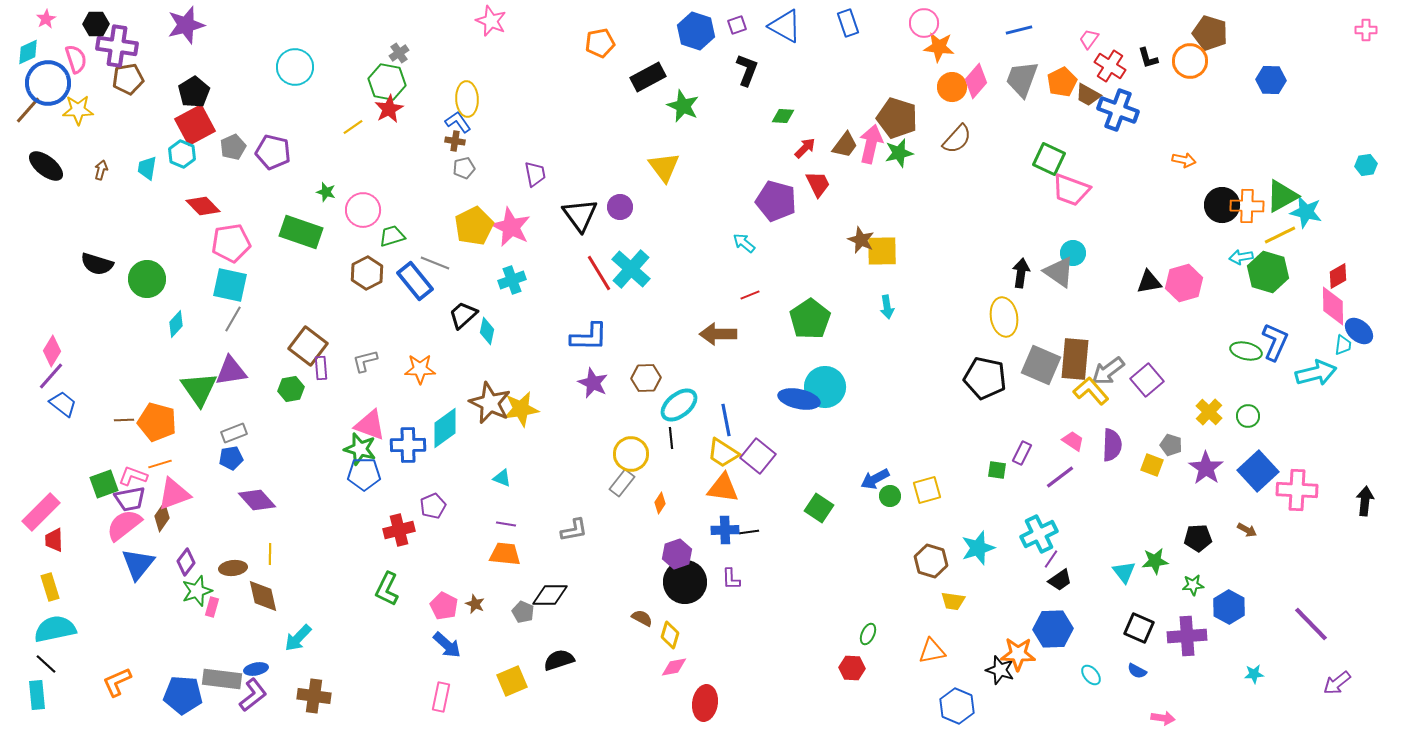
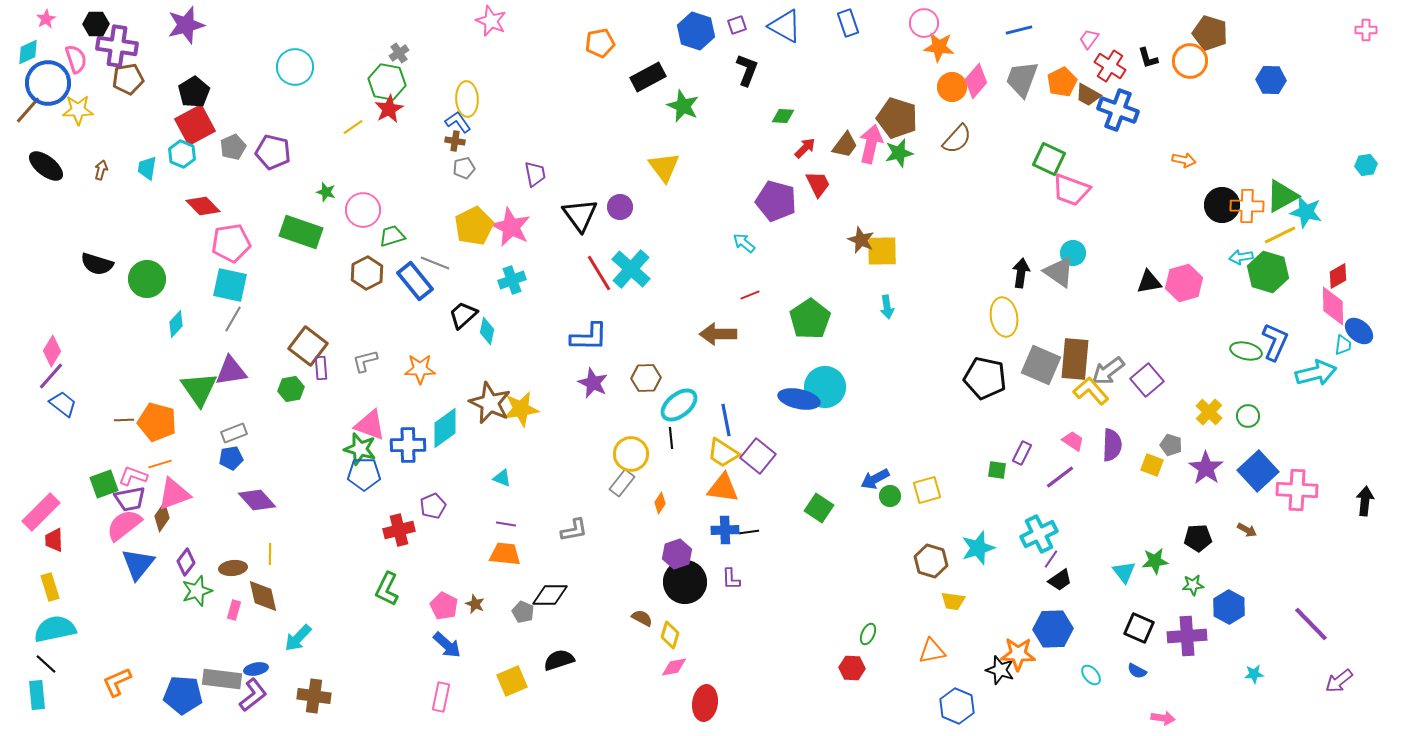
pink rectangle at (212, 607): moved 22 px right, 3 px down
purple arrow at (1337, 683): moved 2 px right, 2 px up
